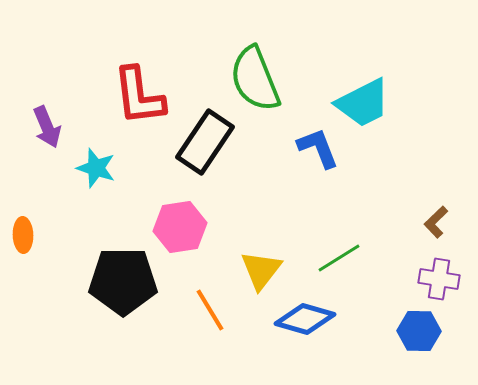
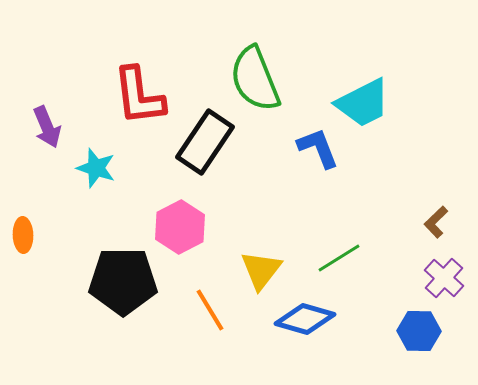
pink hexagon: rotated 18 degrees counterclockwise
purple cross: moved 5 px right, 1 px up; rotated 33 degrees clockwise
